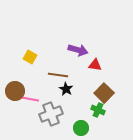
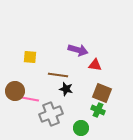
yellow square: rotated 24 degrees counterclockwise
black star: rotated 16 degrees counterclockwise
brown square: moved 2 px left; rotated 24 degrees counterclockwise
